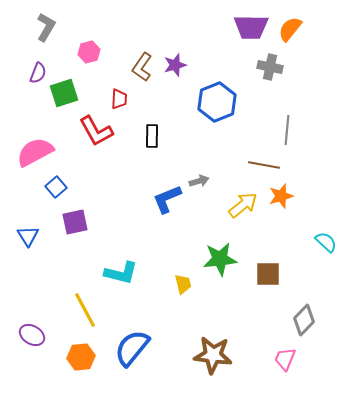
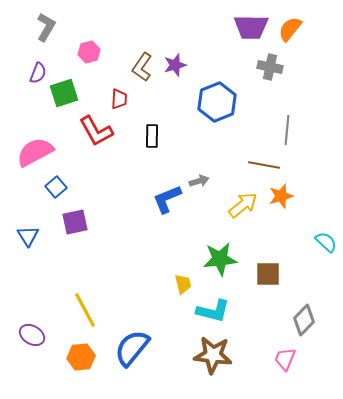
cyan L-shape: moved 92 px right, 38 px down
